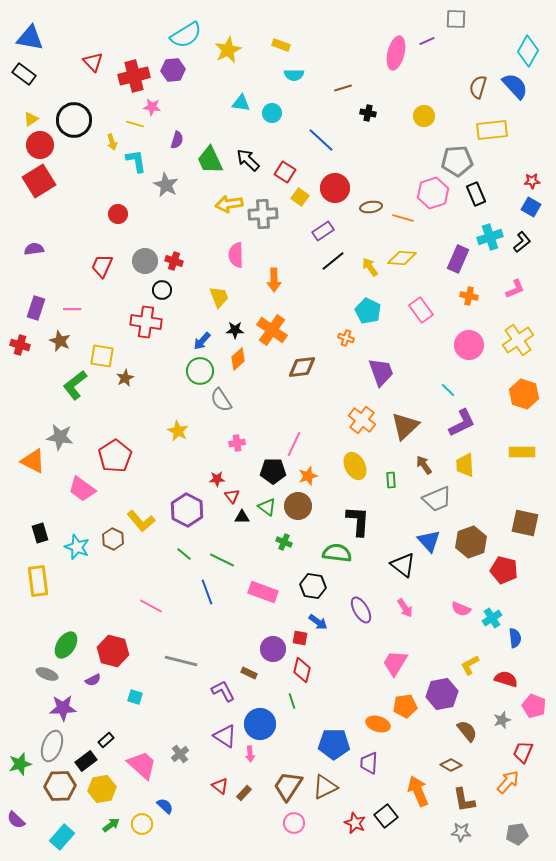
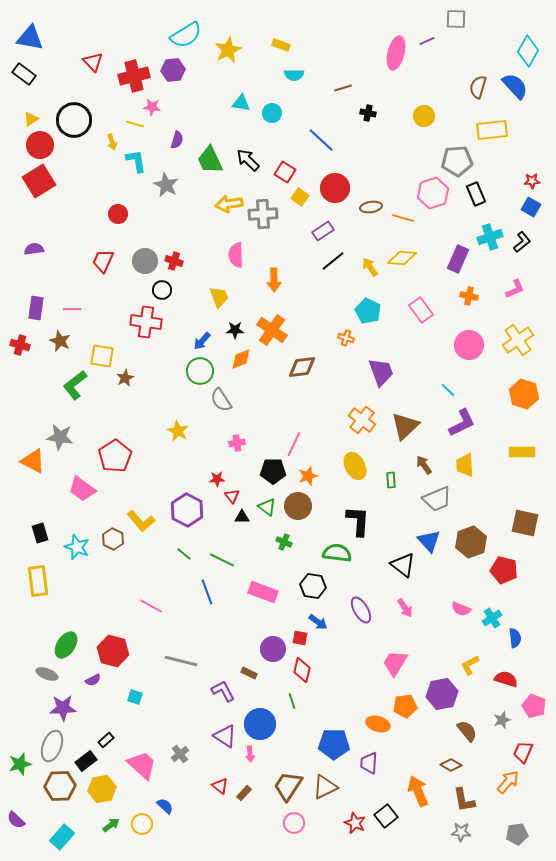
red trapezoid at (102, 266): moved 1 px right, 5 px up
purple rectangle at (36, 308): rotated 10 degrees counterclockwise
orange diamond at (238, 359): moved 3 px right; rotated 20 degrees clockwise
